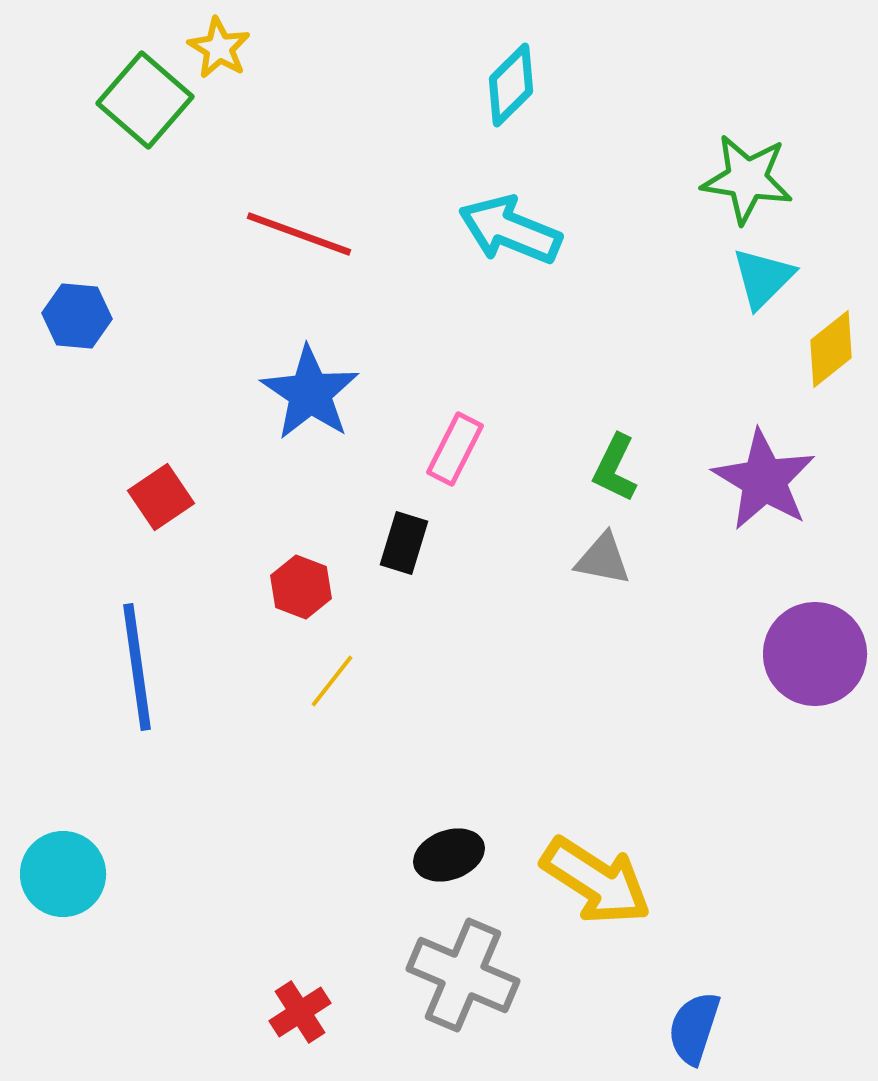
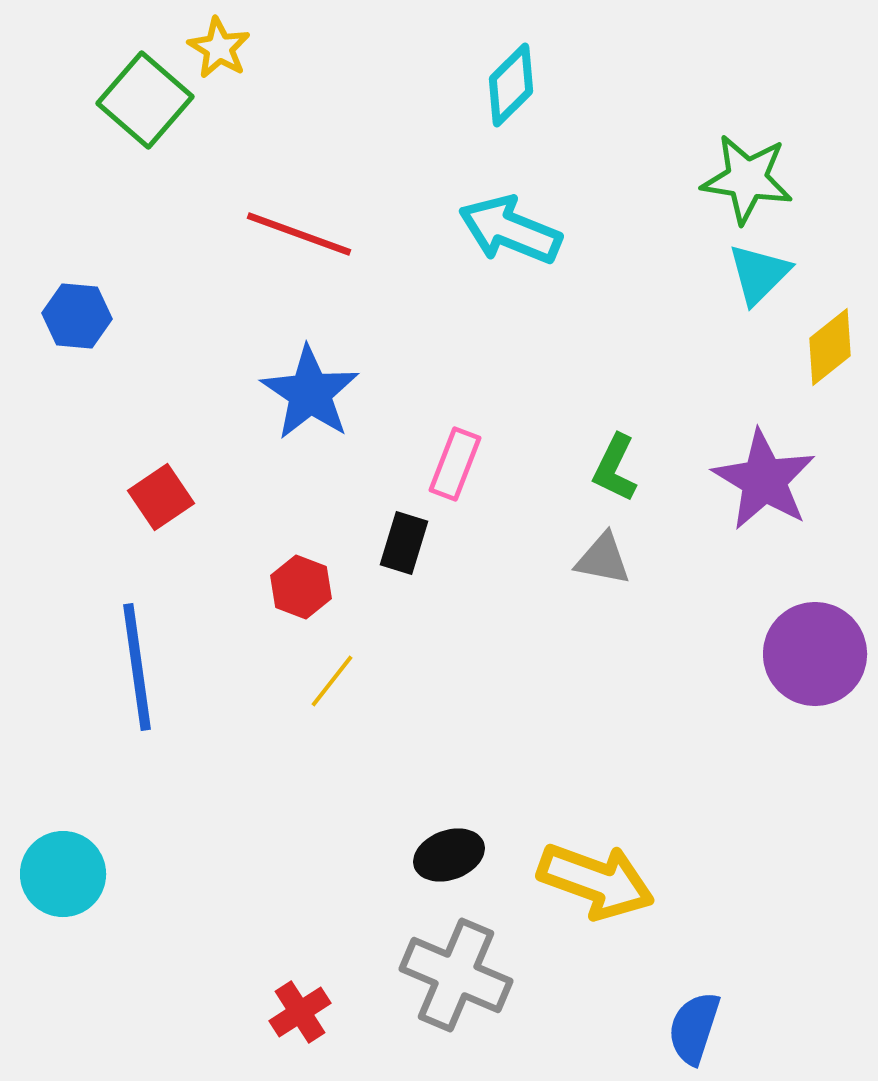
cyan triangle: moved 4 px left, 4 px up
yellow diamond: moved 1 px left, 2 px up
pink rectangle: moved 15 px down; rotated 6 degrees counterclockwise
yellow arrow: rotated 13 degrees counterclockwise
gray cross: moved 7 px left
